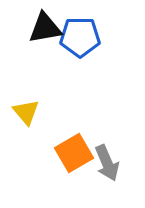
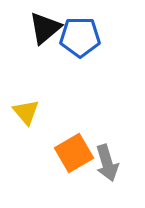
black triangle: rotated 30 degrees counterclockwise
gray arrow: rotated 6 degrees clockwise
